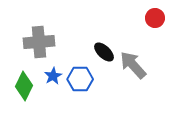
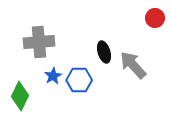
black ellipse: rotated 30 degrees clockwise
blue hexagon: moved 1 px left, 1 px down
green diamond: moved 4 px left, 10 px down
